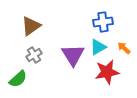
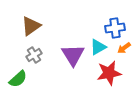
blue cross: moved 12 px right, 6 px down
orange arrow: rotated 80 degrees counterclockwise
red star: moved 2 px right, 1 px down
